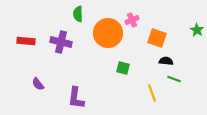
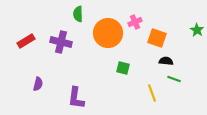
pink cross: moved 3 px right, 2 px down
red rectangle: rotated 36 degrees counterclockwise
purple semicircle: rotated 128 degrees counterclockwise
